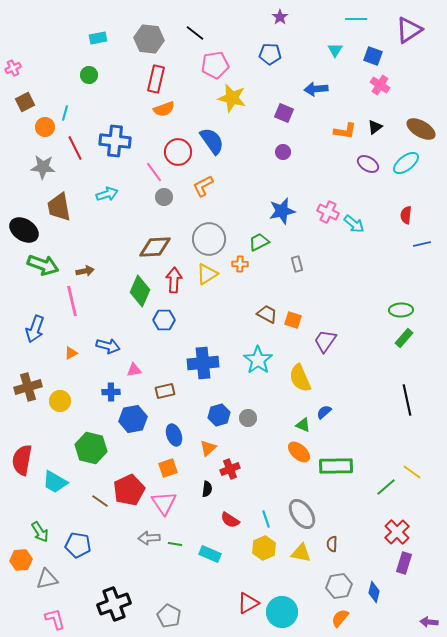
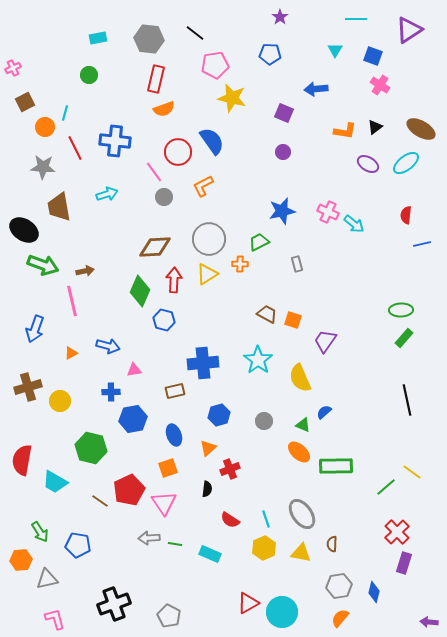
blue hexagon at (164, 320): rotated 15 degrees clockwise
brown rectangle at (165, 391): moved 10 px right
gray circle at (248, 418): moved 16 px right, 3 px down
